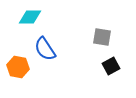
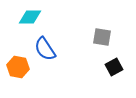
black square: moved 3 px right, 1 px down
